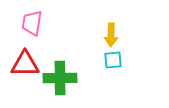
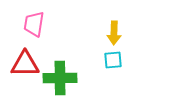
pink trapezoid: moved 2 px right, 1 px down
yellow arrow: moved 3 px right, 2 px up
